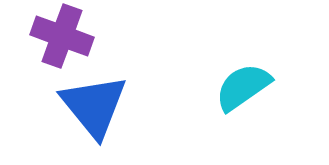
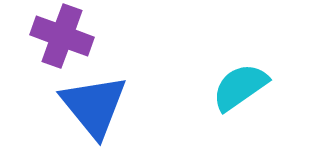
cyan semicircle: moved 3 px left
